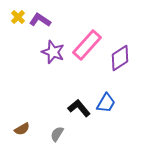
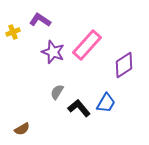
yellow cross: moved 5 px left, 15 px down; rotated 24 degrees clockwise
purple diamond: moved 4 px right, 7 px down
gray semicircle: moved 42 px up
